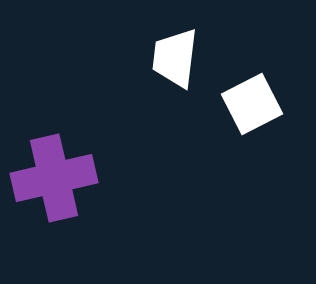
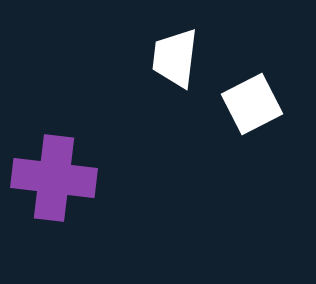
purple cross: rotated 20 degrees clockwise
